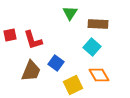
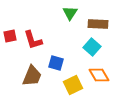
red square: moved 1 px down
blue square: rotated 21 degrees counterclockwise
brown trapezoid: moved 1 px right, 5 px down
